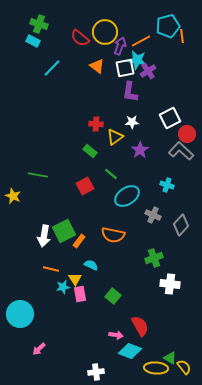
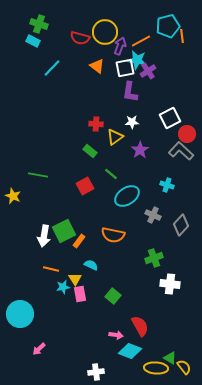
red semicircle at (80, 38): rotated 24 degrees counterclockwise
